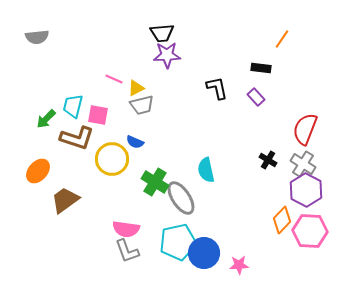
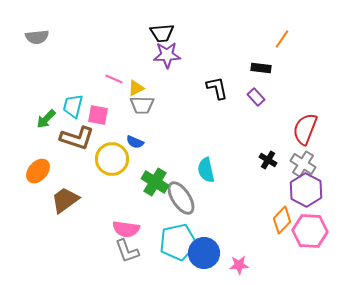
gray trapezoid: rotated 15 degrees clockwise
